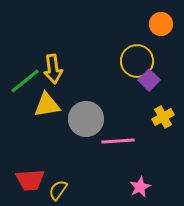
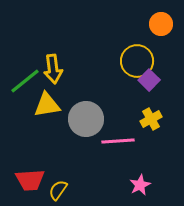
yellow cross: moved 12 px left, 2 px down
pink star: moved 2 px up
